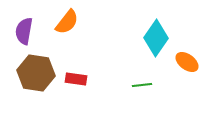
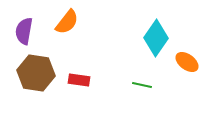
red rectangle: moved 3 px right, 1 px down
green line: rotated 18 degrees clockwise
